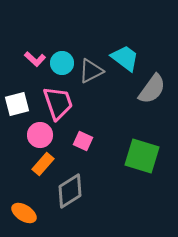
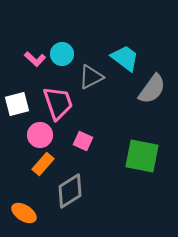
cyan circle: moved 9 px up
gray triangle: moved 6 px down
green square: rotated 6 degrees counterclockwise
